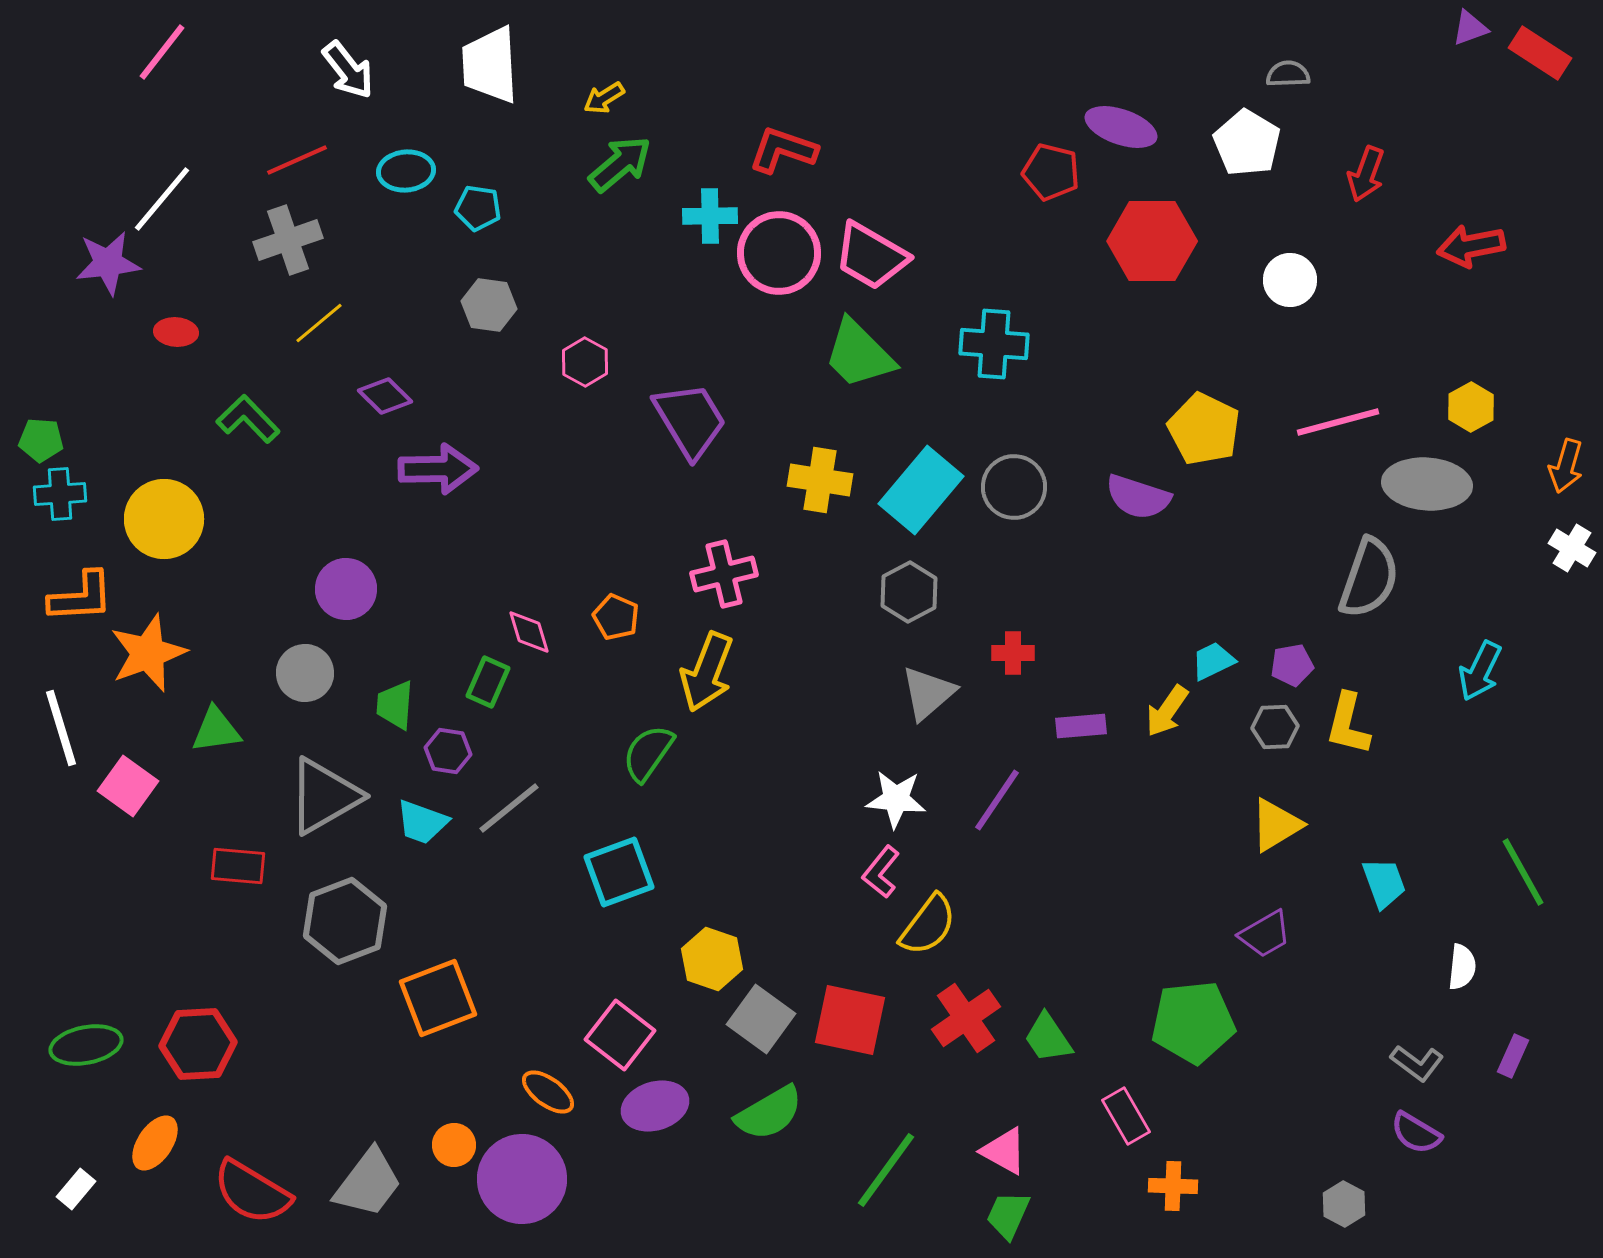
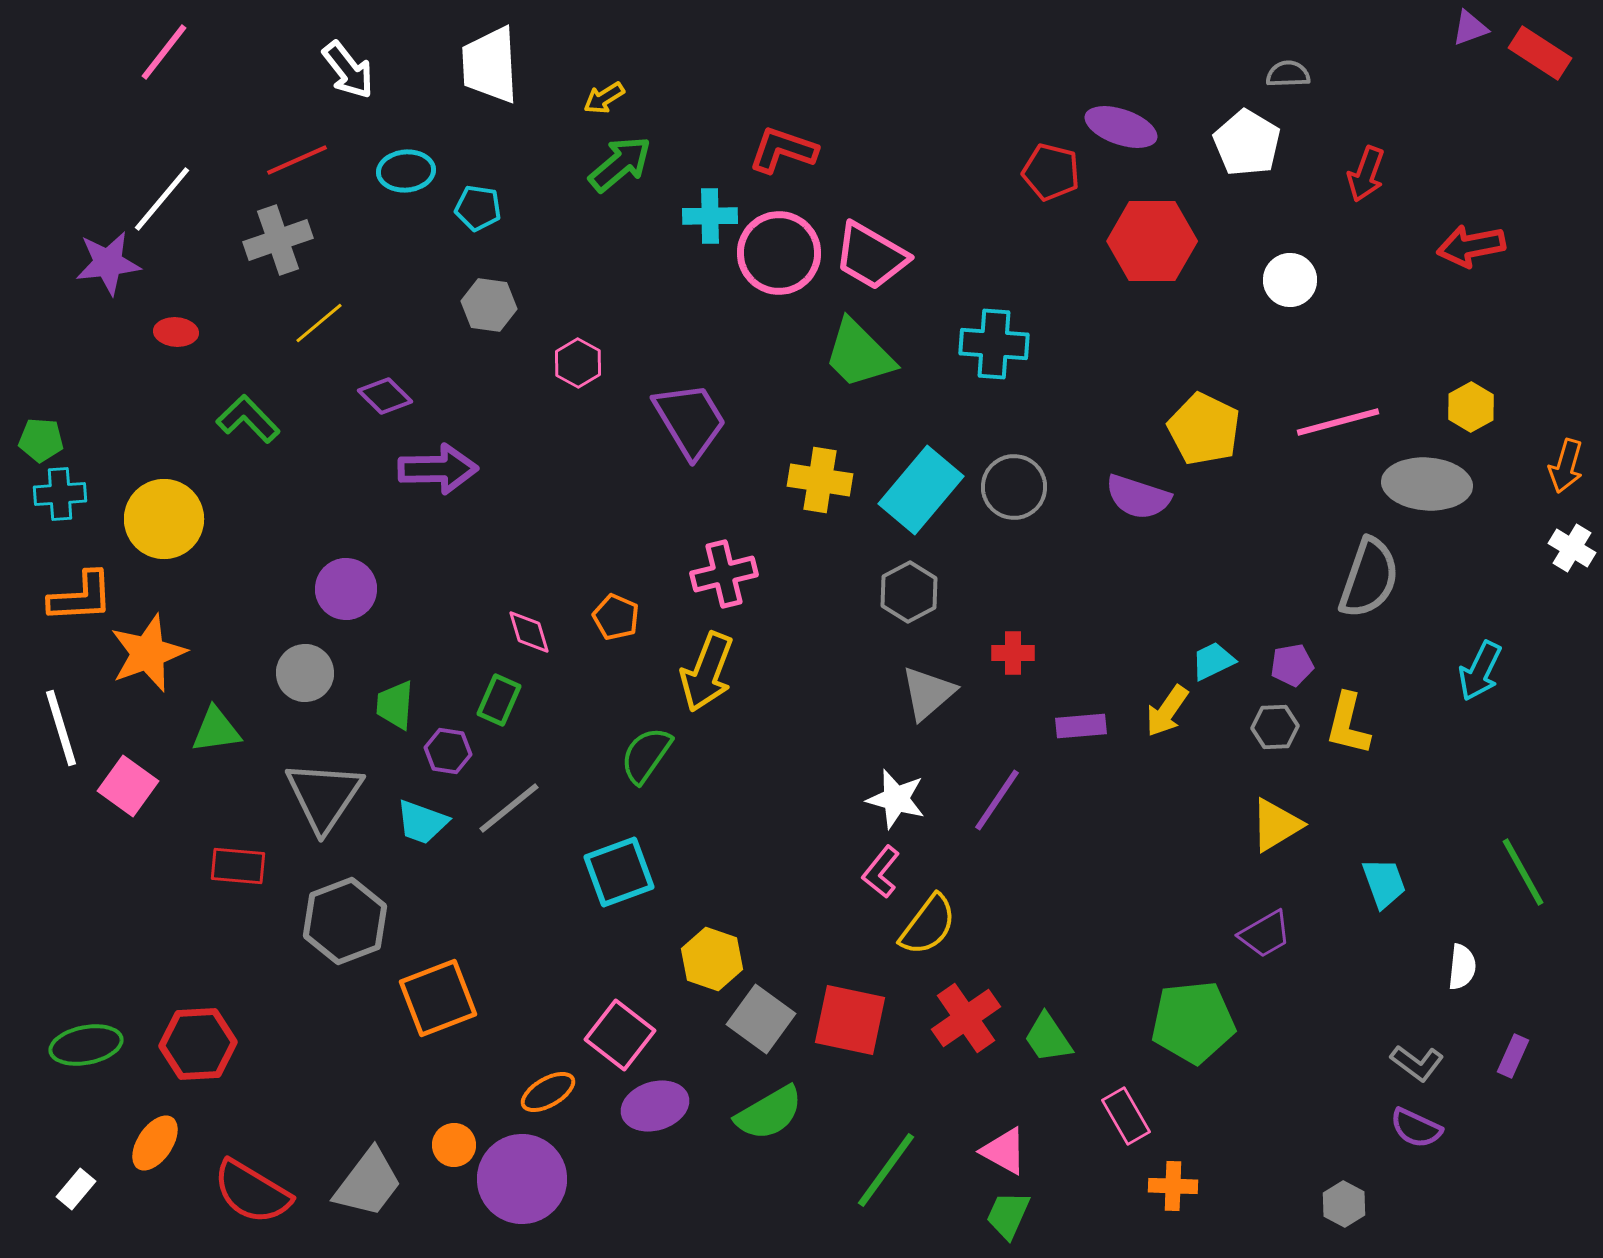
pink line at (162, 52): moved 2 px right
gray cross at (288, 240): moved 10 px left
pink hexagon at (585, 362): moved 7 px left, 1 px down
green rectangle at (488, 682): moved 11 px right, 18 px down
green semicircle at (648, 753): moved 2 px left, 2 px down
gray triangle at (324, 796): rotated 26 degrees counterclockwise
white star at (896, 799): rotated 10 degrees clockwise
orange ellipse at (548, 1092): rotated 66 degrees counterclockwise
purple semicircle at (1416, 1133): moved 5 px up; rotated 6 degrees counterclockwise
